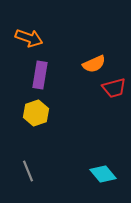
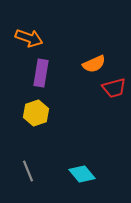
purple rectangle: moved 1 px right, 2 px up
cyan diamond: moved 21 px left
